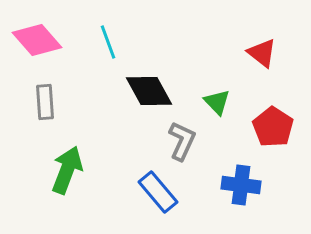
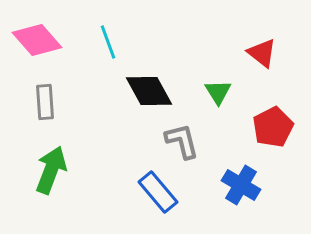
green triangle: moved 1 px right, 10 px up; rotated 12 degrees clockwise
red pentagon: rotated 12 degrees clockwise
gray L-shape: rotated 39 degrees counterclockwise
green arrow: moved 16 px left
blue cross: rotated 24 degrees clockwise
